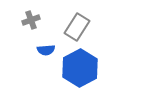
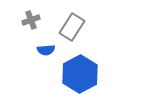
gray rectangle: moved 5 px left
blue hexagon: moved 6 px down
